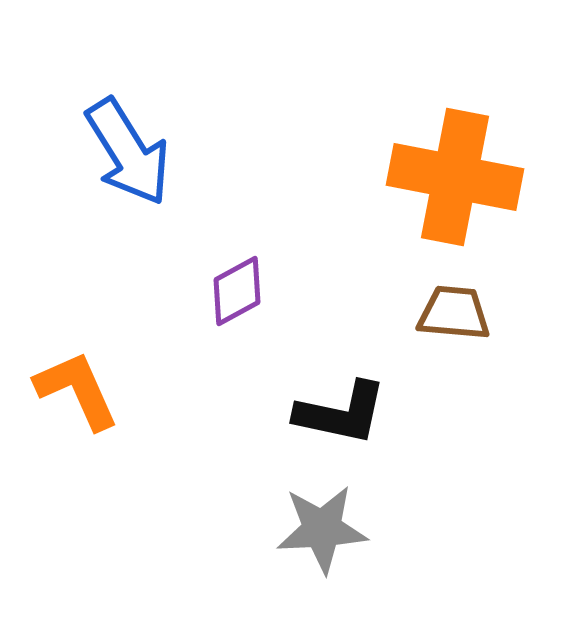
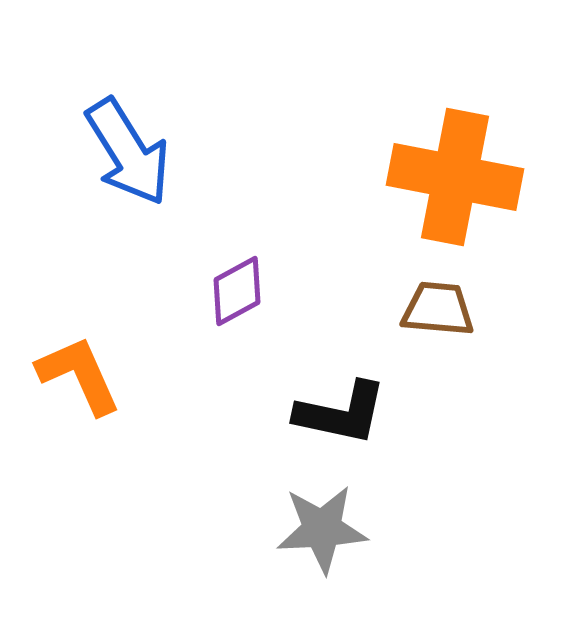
brown trapezoid: moved 16 px left, 4 px up
orange L-shape: moved 2 px right, 15 px up
